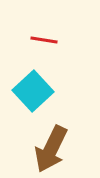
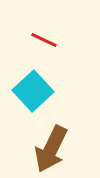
red line: rotated 16 degrees clockwise
